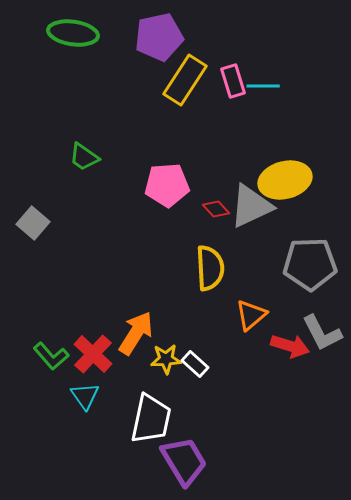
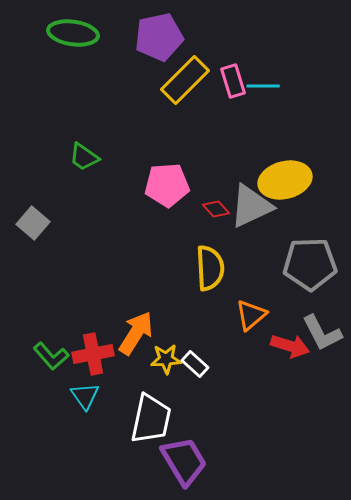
yellow rectangle: rotated 12 degrees clockwise
red cross: rotated 36 degrees clockwise
